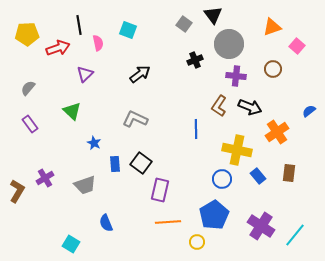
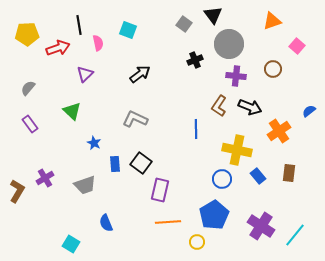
orange triangle at (272, 27): moved 6 px up
orange cross at (277, 132): moved 2 px right, 1 px up
